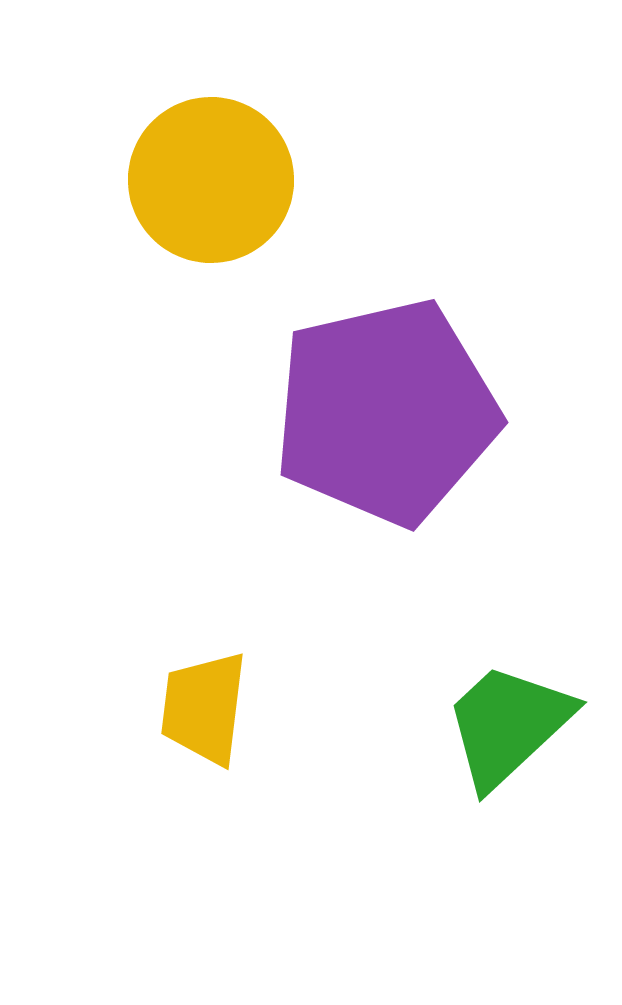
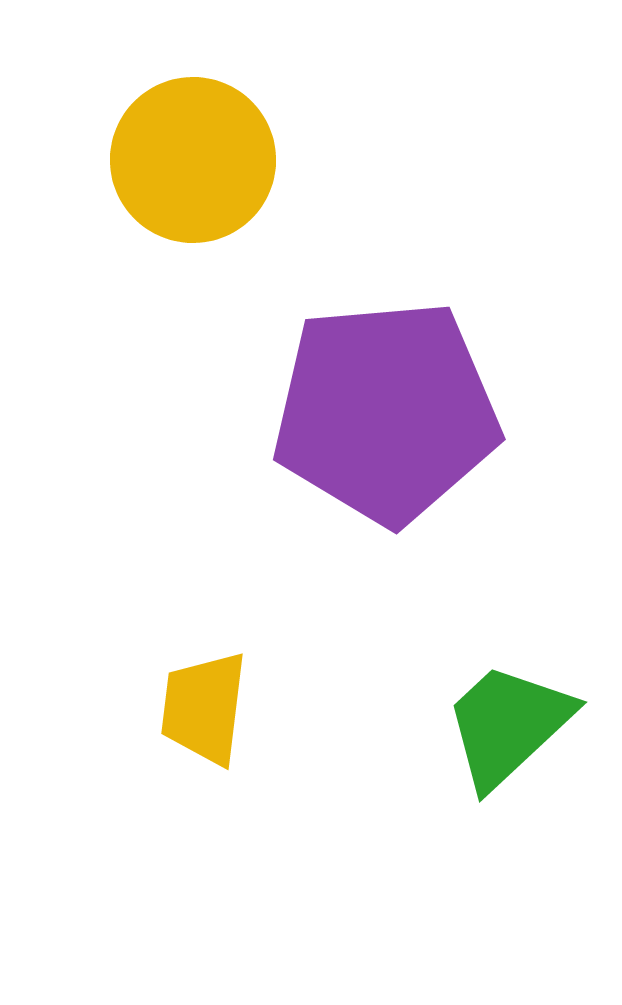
yellow circle: moved 18 px left, 20 px up
purple pentagon: rotated 8 degrees clockwise
